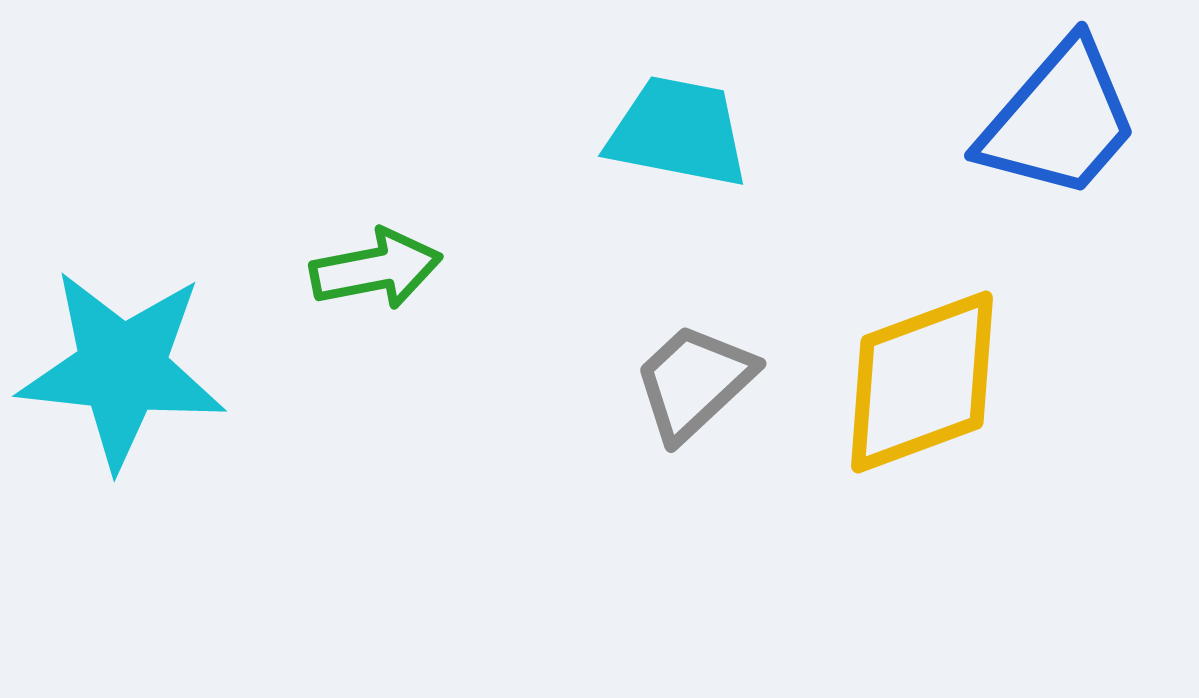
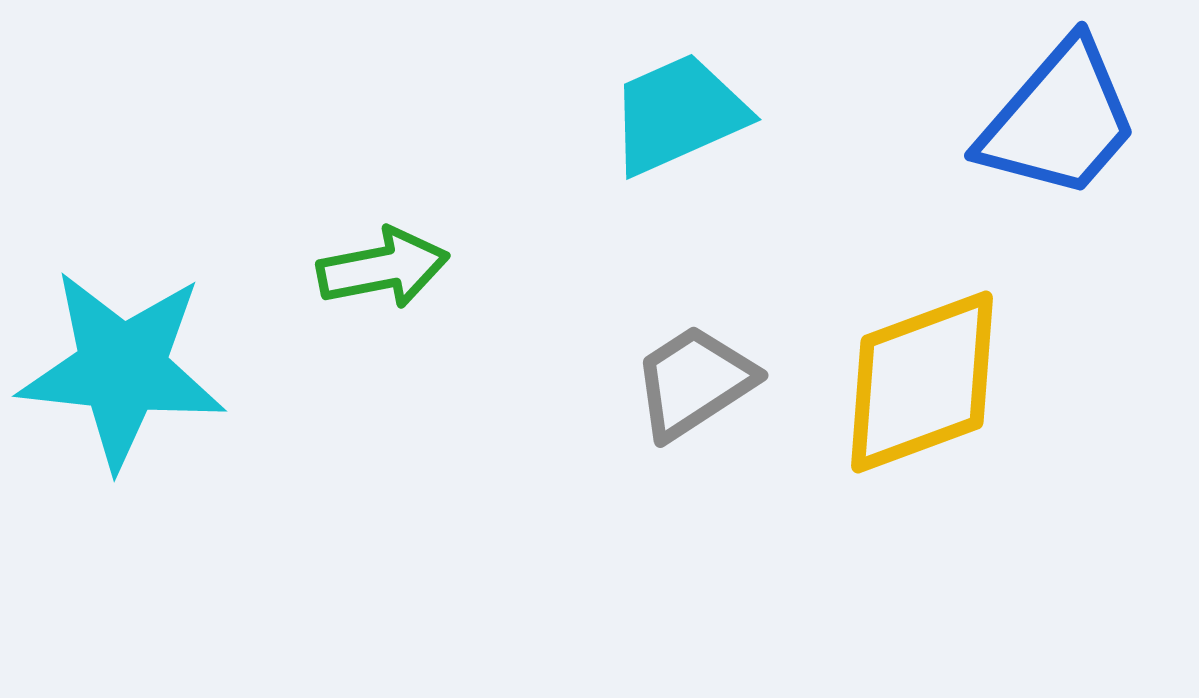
cyan trapezoid: moved 18 px up; rotated 35 degrees counterclockwise
green arrow: moved 7 px right, 1 px up
gray trapezoid: rotated 10 degrees clockwise
